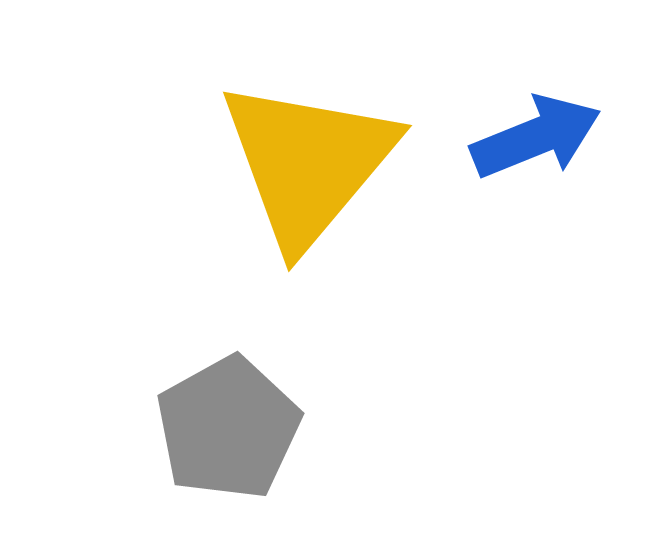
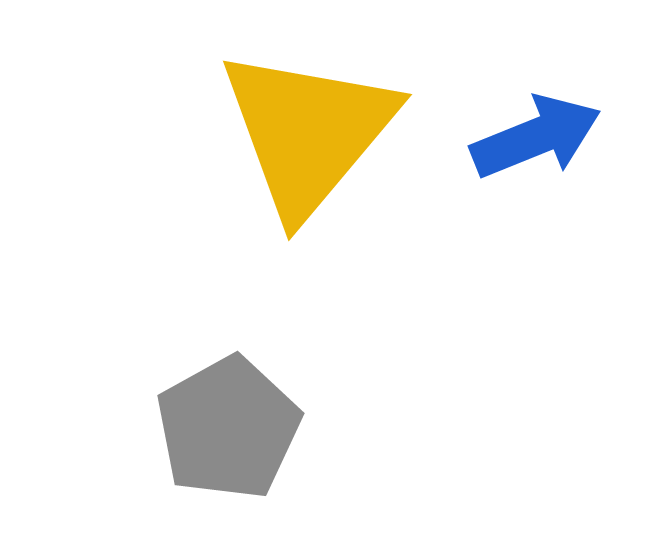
yellow triangle: moved 31 px up
